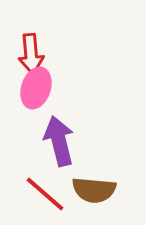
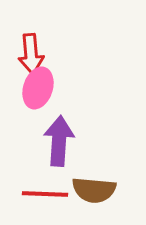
pink ellipse: moved 2 px right
purple arrow: rotated 18 degrees clockwise
red line: rotated 39 degrees counterclockwise
